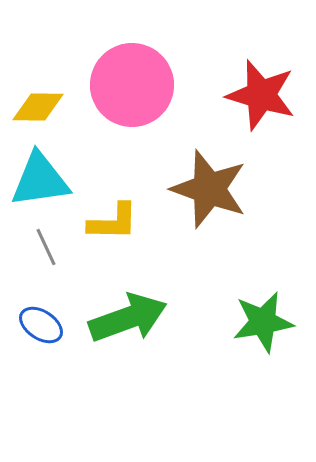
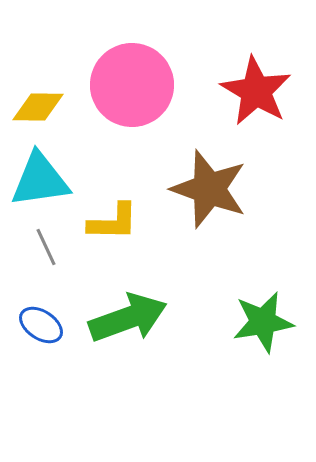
red star: moved 5 px left, 4 px up; rotated 14 degrees clockwise
